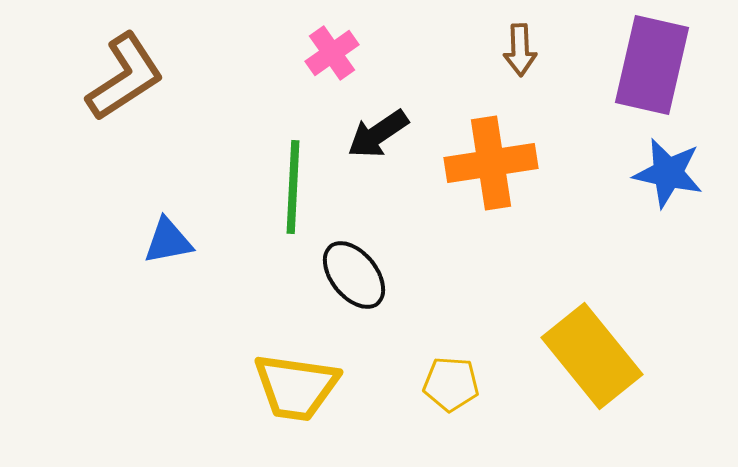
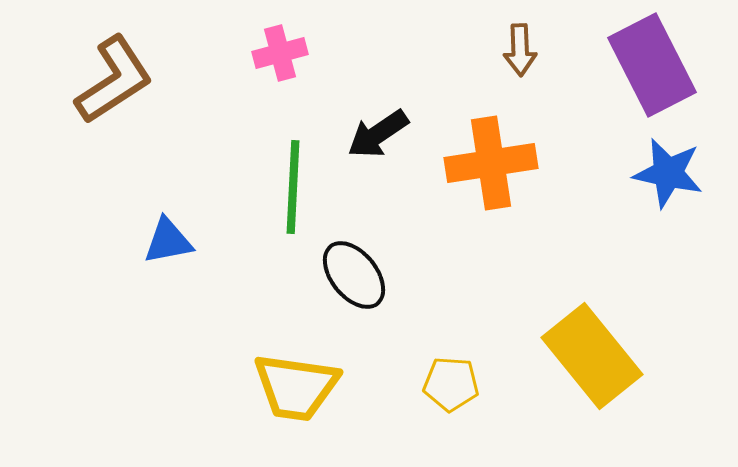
pink cross: moved 52 px left; rotated 20 degrees clockwise
purple rectangle: rotated 40 degrees counterclockwise
brown L-shape: moved 11 px left, 3 px down
